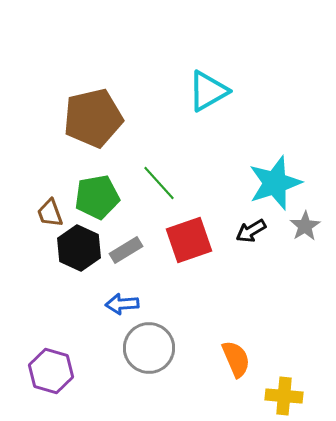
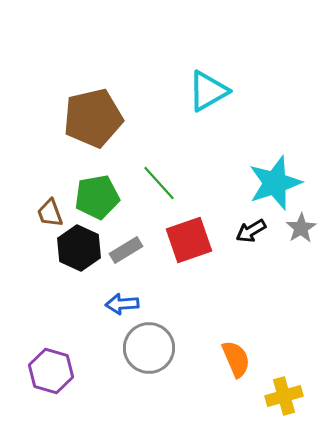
gray star: moved 4 px left, 2 px down
yellow cross: rotated 21 degrees counterclockwise
